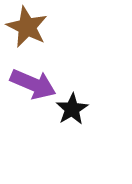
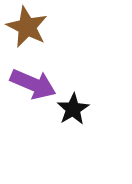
black star: moved 1 px right
